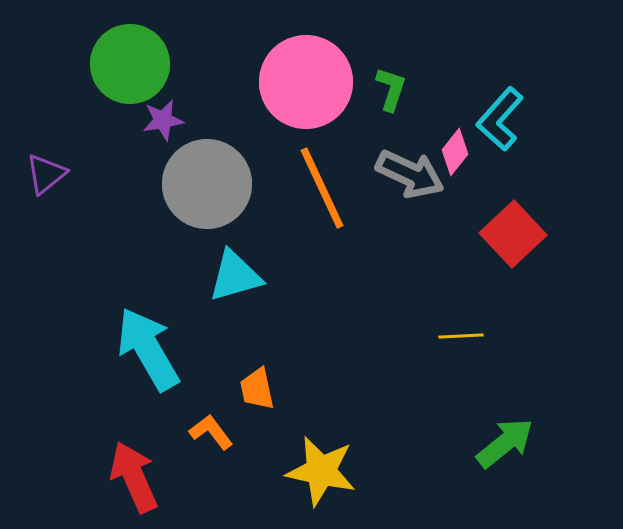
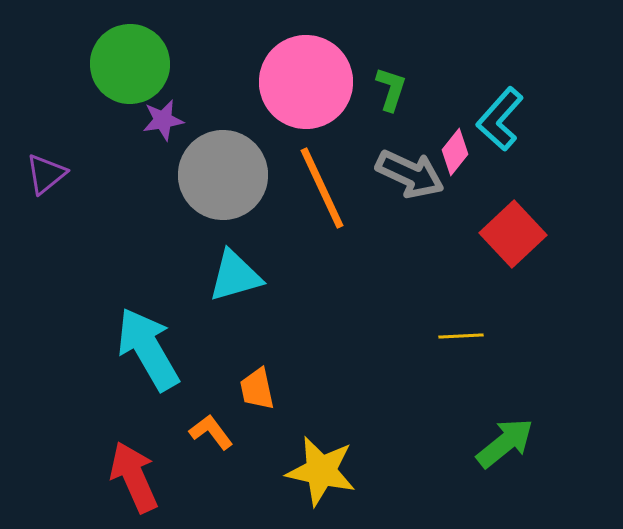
gray circle: moved 16 px right, 9 px up
